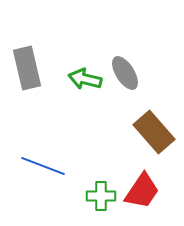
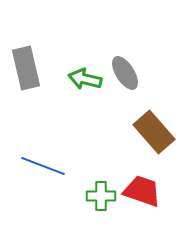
gray rectangle: moved 1 px left
red trapezoid: rotated 105 degrees counterclockwise
